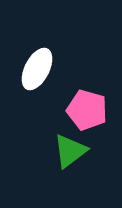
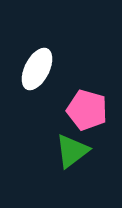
green triangle: moved 2 px right
